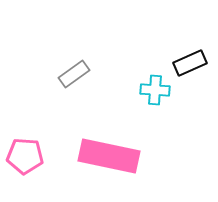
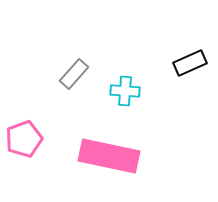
gray rectangle: rotated 12 degrees counterclockwise
cyan cross: moved 30 px left, 1 px down
pink pentagon: moved 1 px left, 17 px up; rotated 24 degrees counterclockwise
